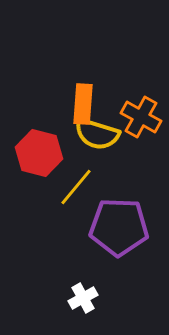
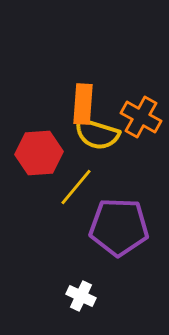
red hexagon: rotated 18 degrees counterclockwise
white cross: moved 2 px left, 2 px up; rotated 36 degrees counterclockwise
